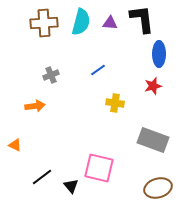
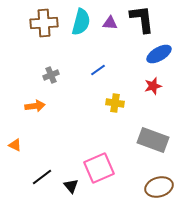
blue ellipse: rotated 60 degrees clockwise
pink square: rotated 36 degrees counterclockwise
brown ellipse: moved 1 px right, 1 px up
